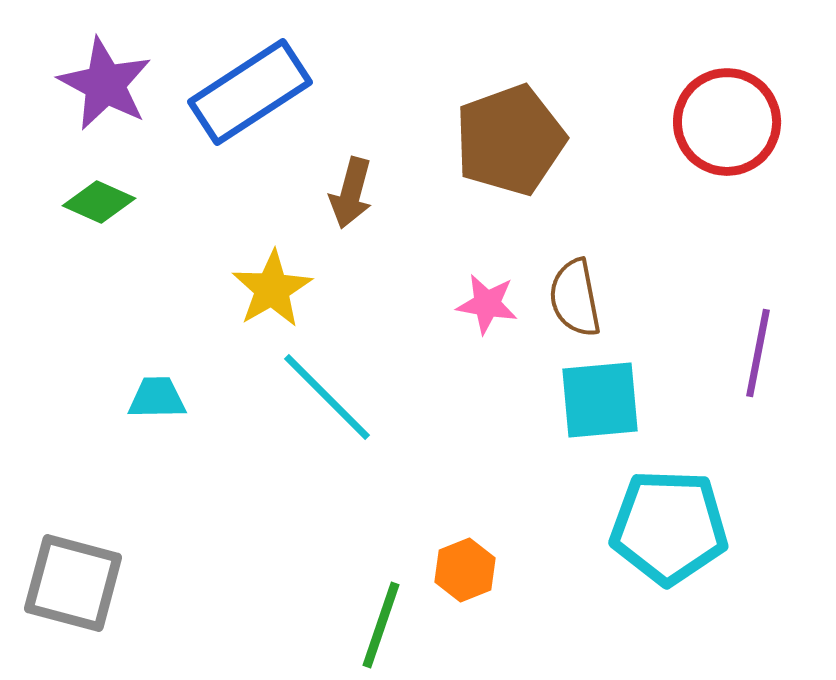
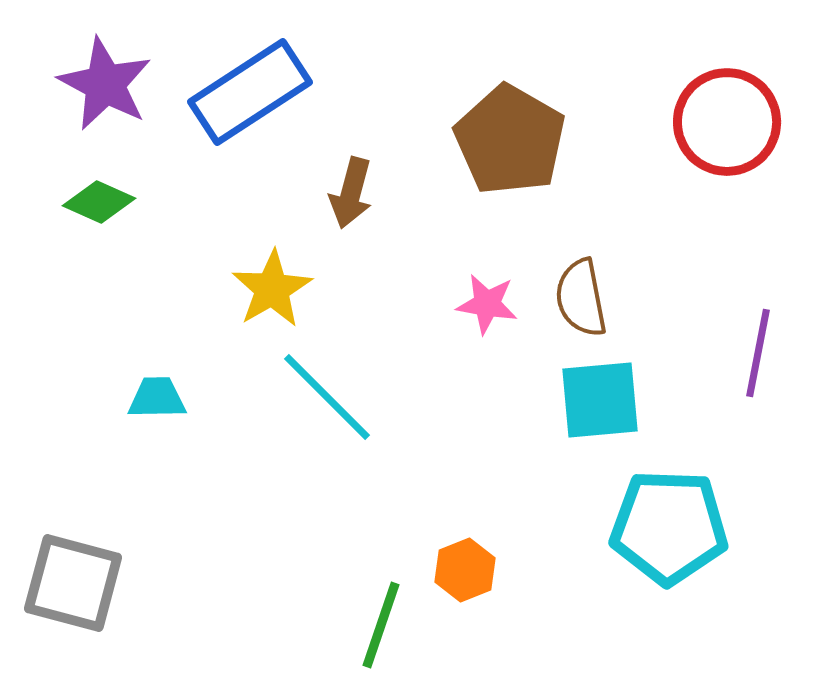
brown pentagon: rotated 22 degrees counterclockwise
brown semicircle: moved 6 px right
